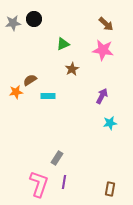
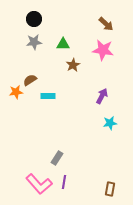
gray star: moved 21 px right, 19 px down
green triangle: rotated 24 degrees clockwise
brown star: moved 1 px right, 4 px up
pink L-shape: rotated 120 degrees clockwise
